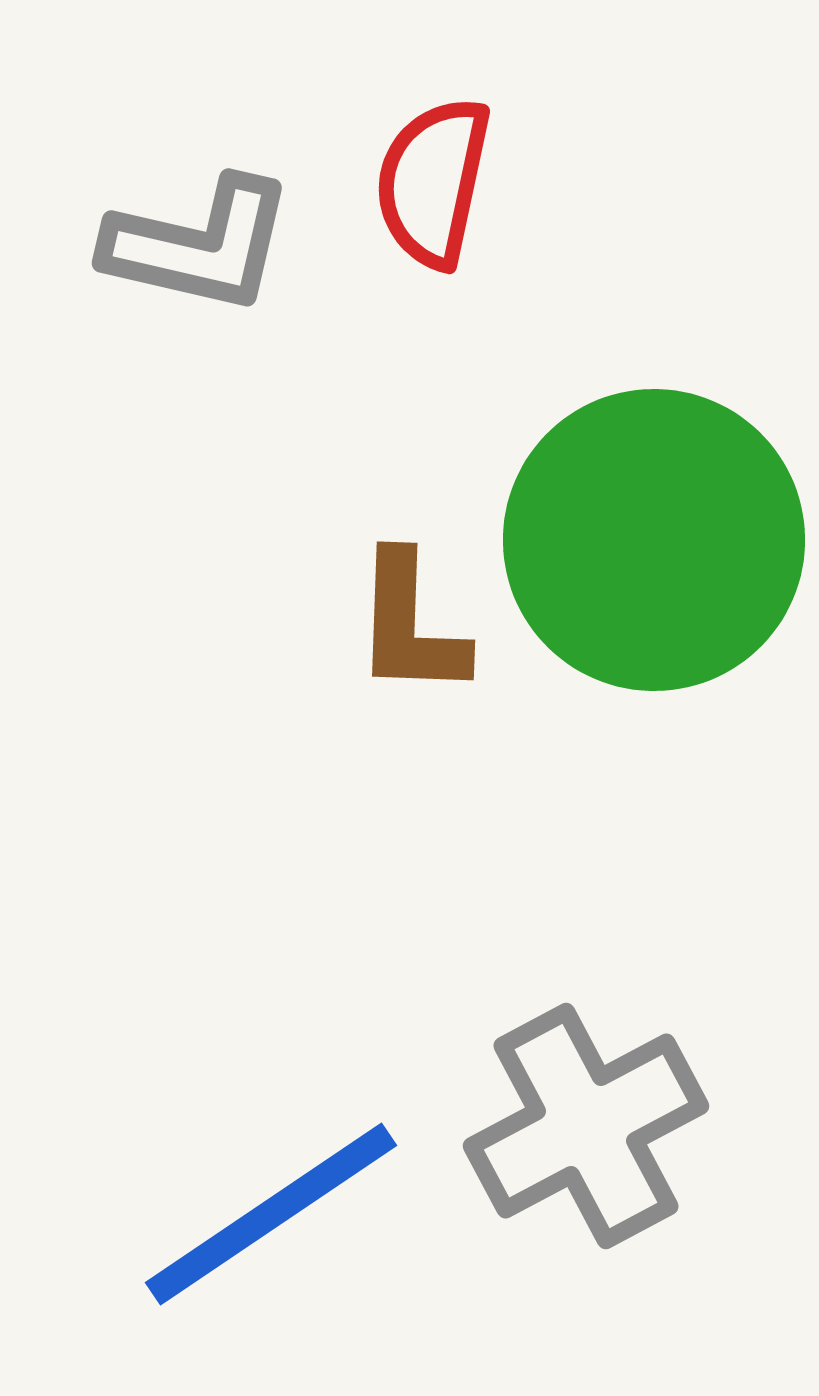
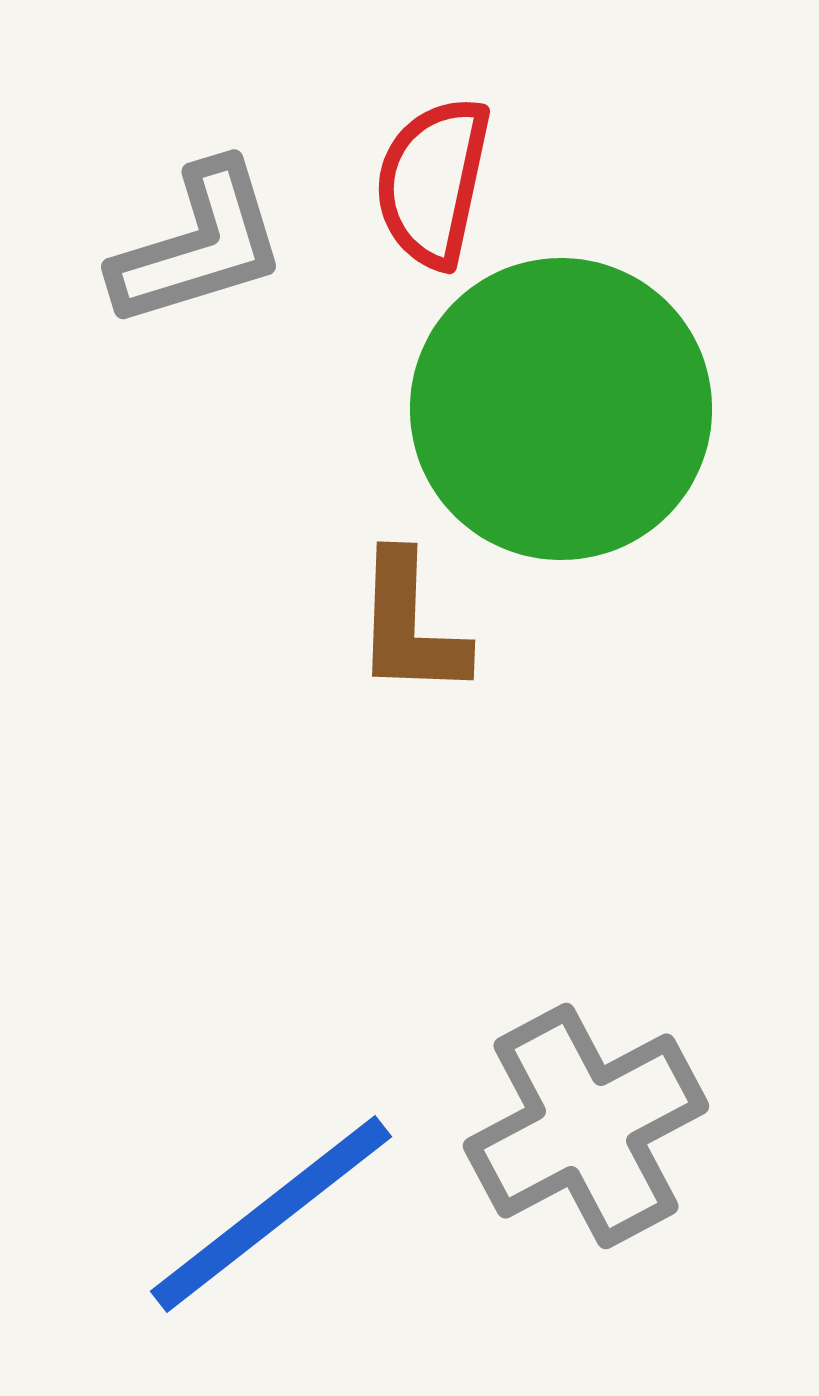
gray L-shape: rotated 30 degrees counterclockwise
green circle: moved 93 px left, 131 px up
blue line: rotated 4 degrees counterclockwise
